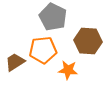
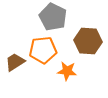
orange star: moved 1 px left, 1 px down
